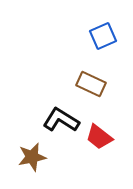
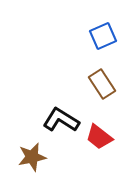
brown rectangle: moved 11 px right; rotated 32 degrees clockwise
